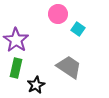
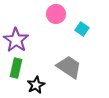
pink circle: moved 2 px left
cyan square: moved 4 px right
